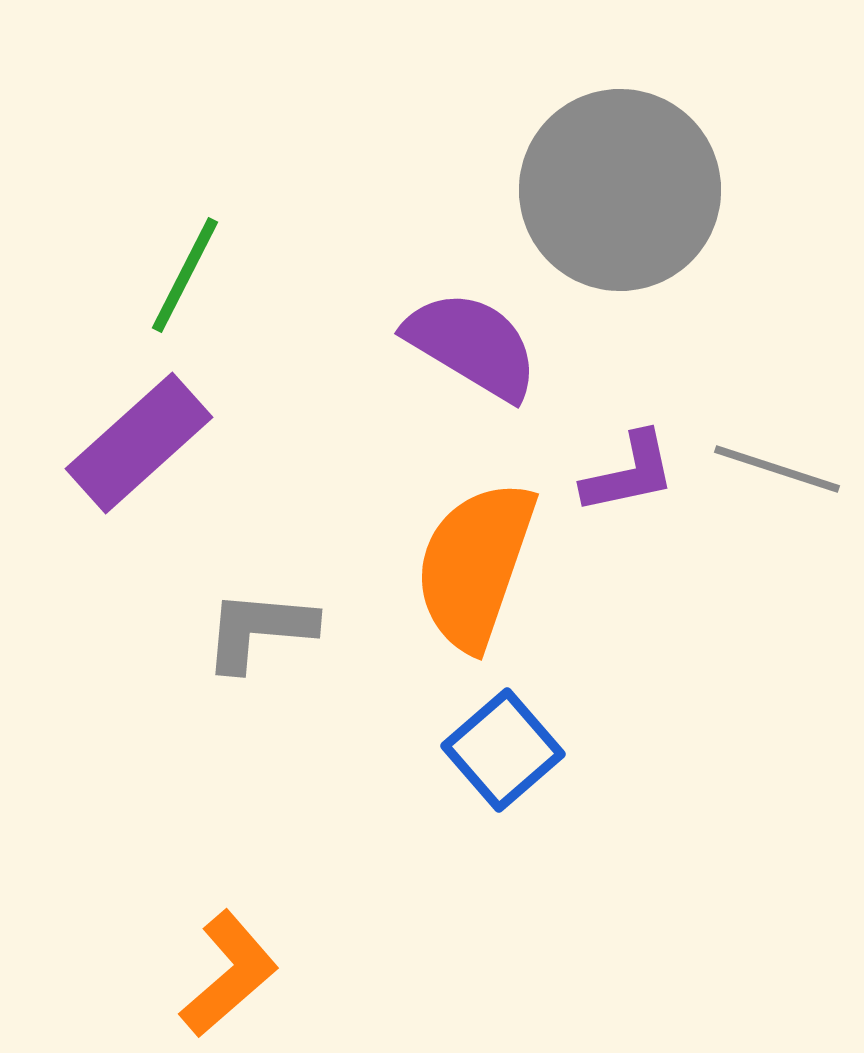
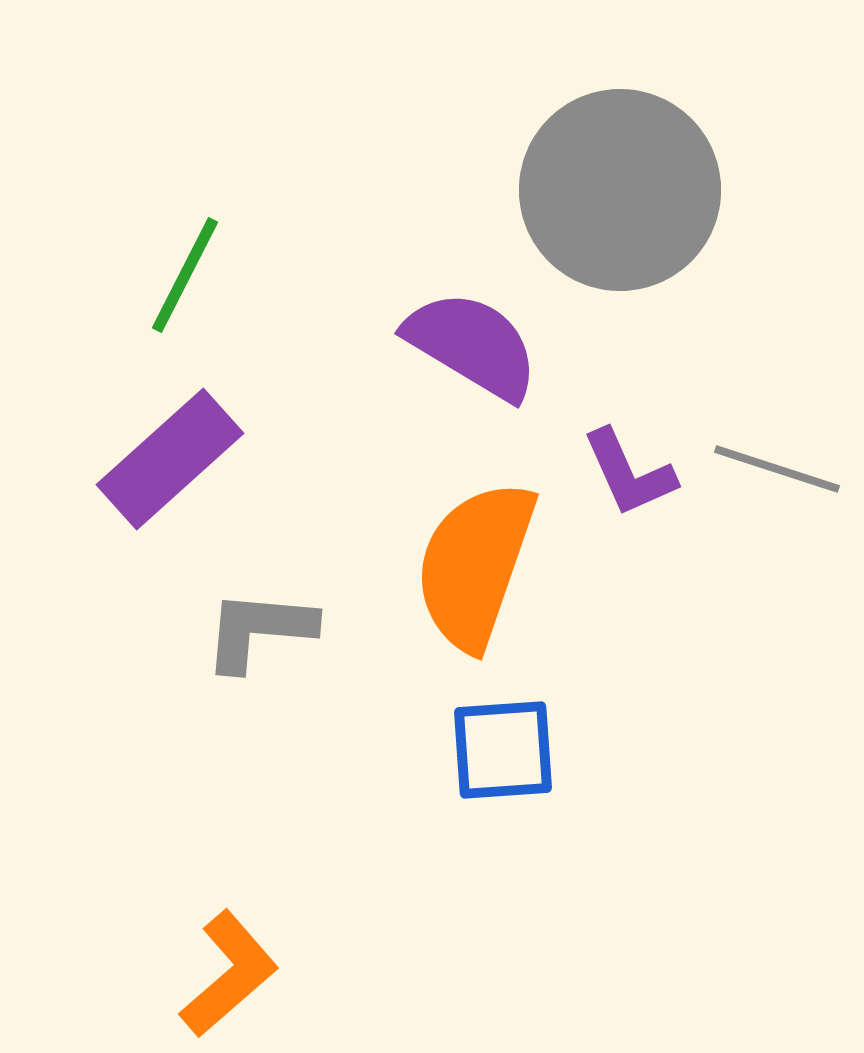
purple rectangle: moved 31 px right, 16 px down
purple L-shape: rotated 78 degrees clockwise
blue square: rotated 37 degrees clockwise
